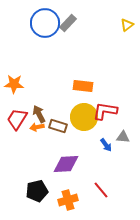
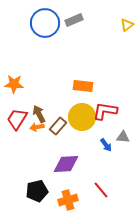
gray rectangle: moved 6 px right, 3 px up; rotated 24 degrees clockwise
yellow circle: moved 2 px left
brown rectangle: rotated 66 degrees counterclockwise
